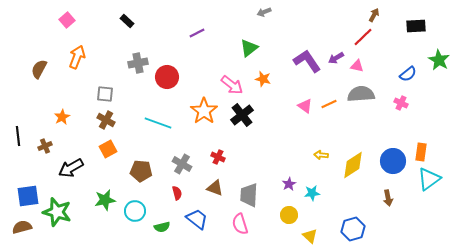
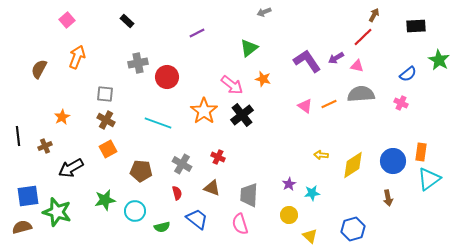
brown triangle at (215, 188): moved 3 px left
